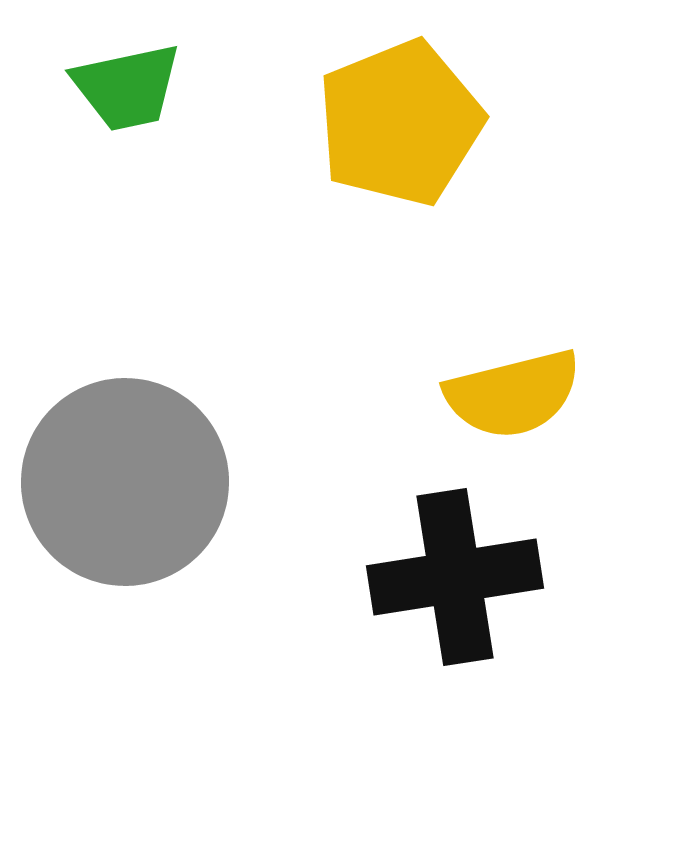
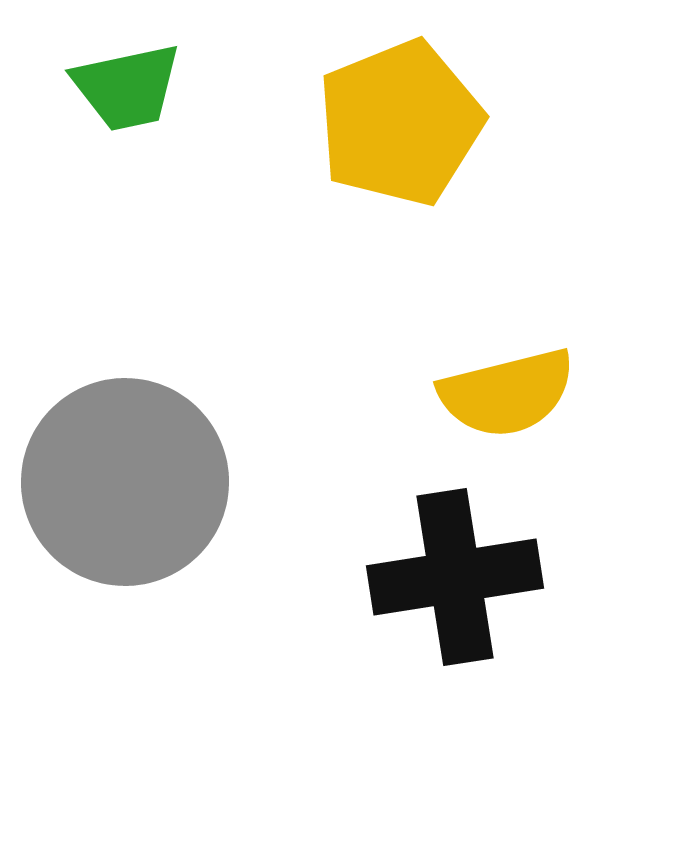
yellow semicircle: moved 6 px left, 1 px up
